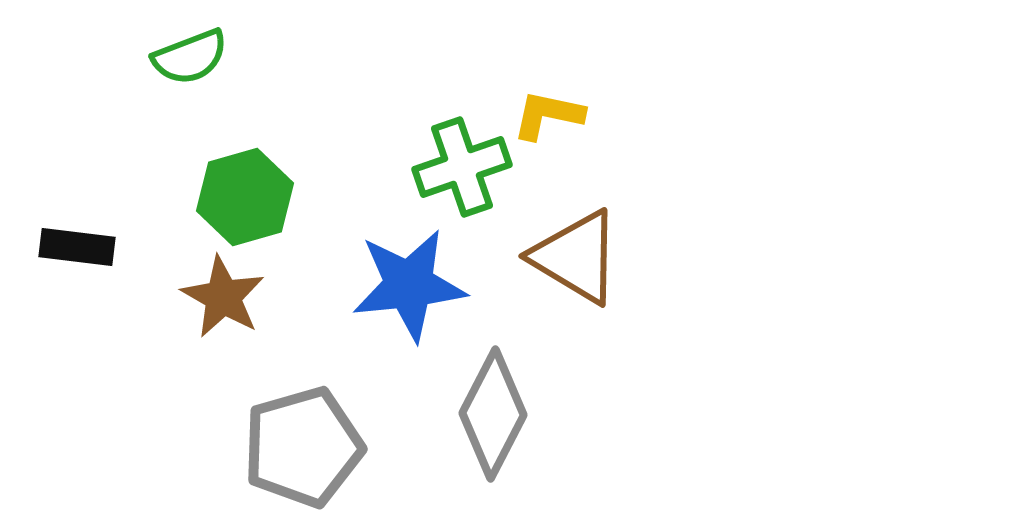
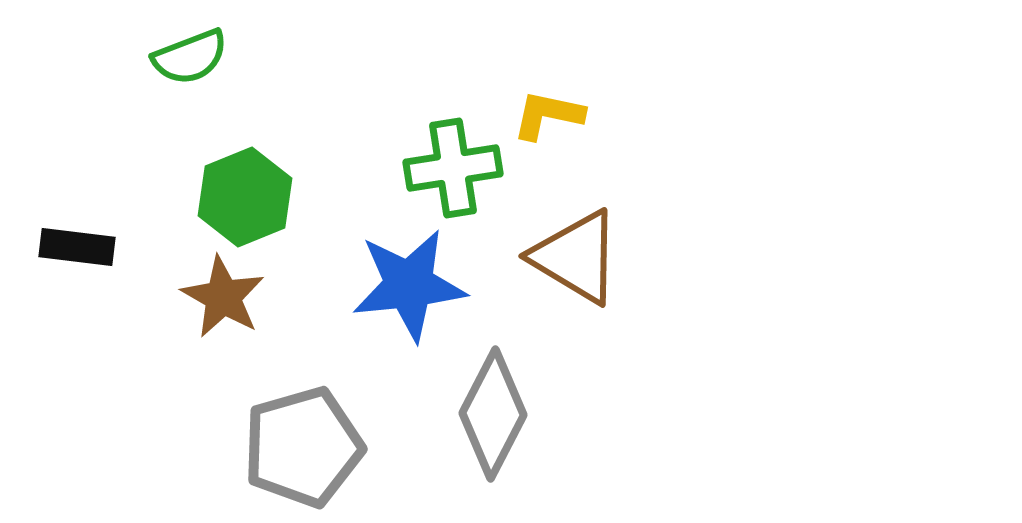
green cross: moved 9 px left, 1 px down; rotated 10 degrees clockwise
green hexagon: rotated 6 degrees counterclockwise
